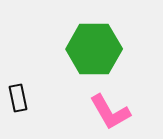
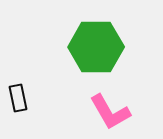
green hexagon: moved 2 px right, 2 px up
